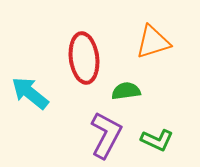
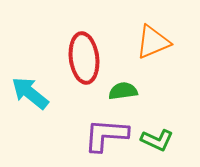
orange triangle: rotated 6 degrees counterclockwise
green semicircle: moved 3 px left
purple L-shape: rotated 114 degrees counterclockwise
